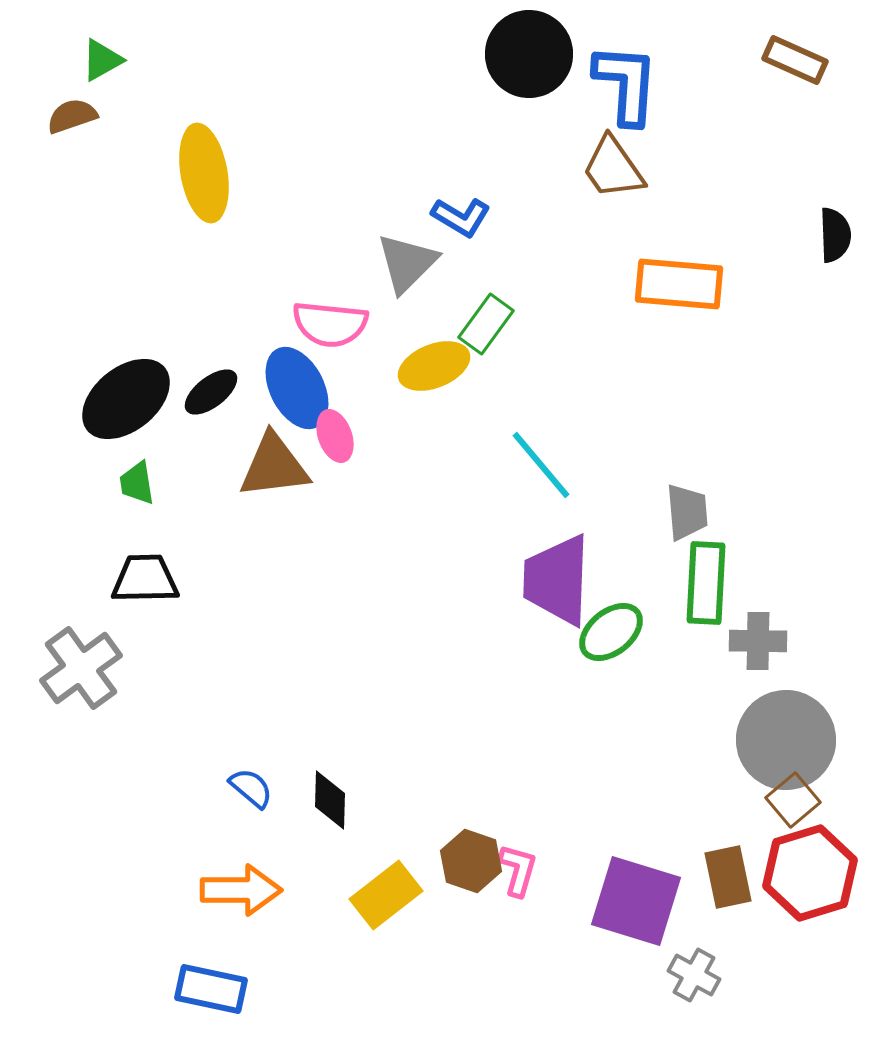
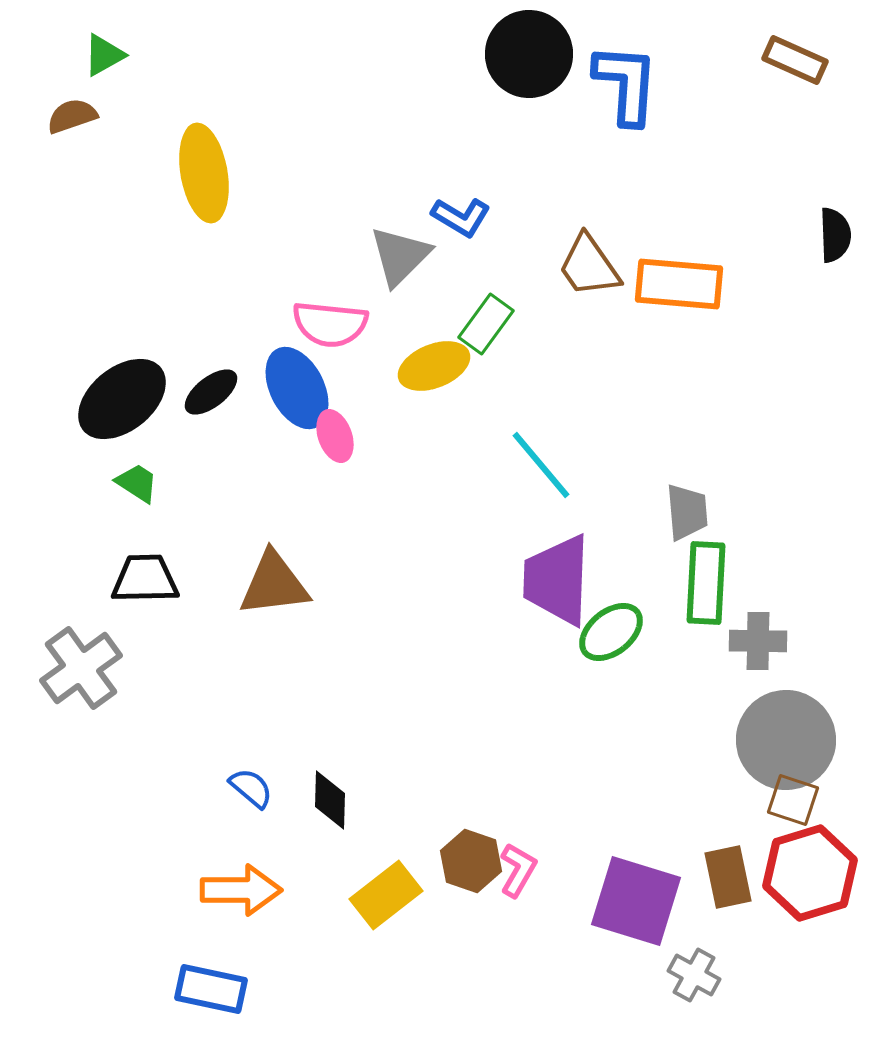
green triangle at (102, 60): moved 2 px right, 5 px up
brown trapezoid at (613, 168): moved 24 px left, 98 px down
gray triangle at (407, 263): moved 7 px left, 7 px up
black ellipse at (126, 399): moved 4 px left
brown triangle at (274, 466): moved 118 px down
green trapezoid at (137, 483): rotated 132 degrees clockwise
brown square at (793, 800): rotated 32 degrees counterclockwise
pink L-shape at (518, 870): rotated 14 degrees clockwise
